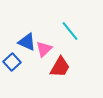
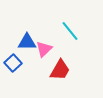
blue triangle: rotated 24 degrees counterclockwise
blue square: moved 1 px right, 1 px down
red trapezoid: moved 3 px down
